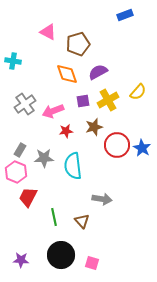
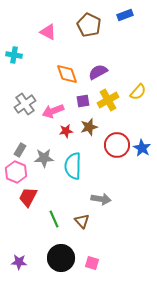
brown pentagon: moved 11 px right, 19 px up; rotated 30 degrees counterclockwise
cyan cross: moved 1 px right, 6 px up
brown star: moved 5 px left
cyan semicircle: rotated 8 degrees clockwise
gray arrow: moved 1 px left
green line: moved 2 px down; rotated 12 degrees counterclockwise
black circle: moved 3 px down
purple star: moved 2 px left, 2 px down
